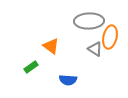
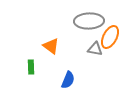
orange ellipse: rotated 15 degrees clockwise
gray triangle: rotated 21 degrees counterclockwise
green rectangle: rotated 56 degrees counterclockwise
blue semicircle: rotated 72 degrees counterclockwise
